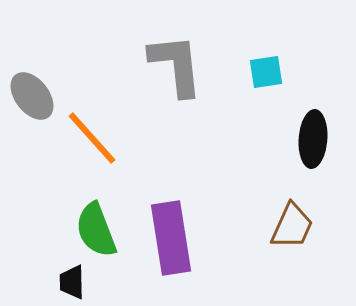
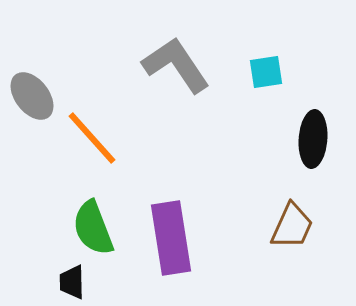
gray L-shape: rotated 28 degrees counterclockwise
green semicircle: moved 3 px left, 2 px up
